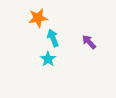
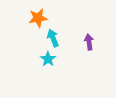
purple arrow: rotated 35 degrees clockwise
